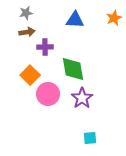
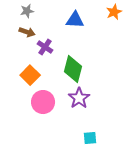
gray star: moved 1 px right, 2 px up
orange star: moved 6 px up
brown arrow: rotated 28 degrees clockwise
purple cross: rotated 35 degrees clockwise
green diamond: rotated 24 degrees clockwise
pink circle: moved 5 px left, 8 px down
purple star: moved 3 px left
